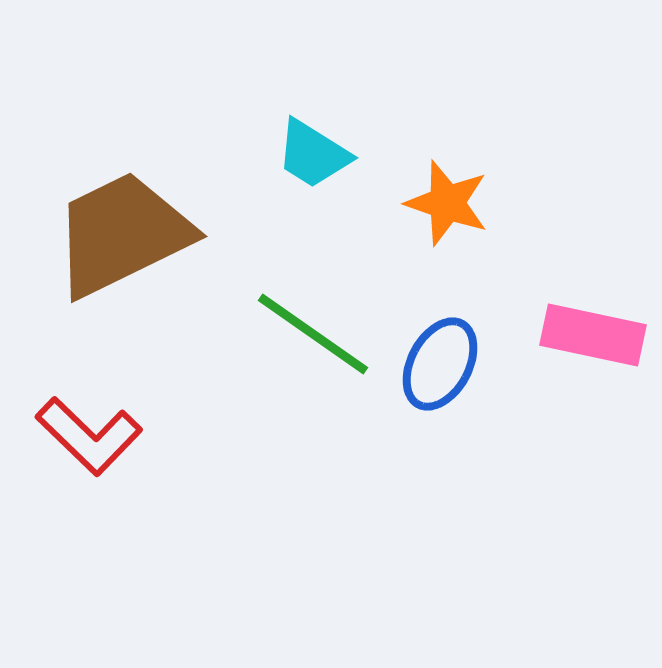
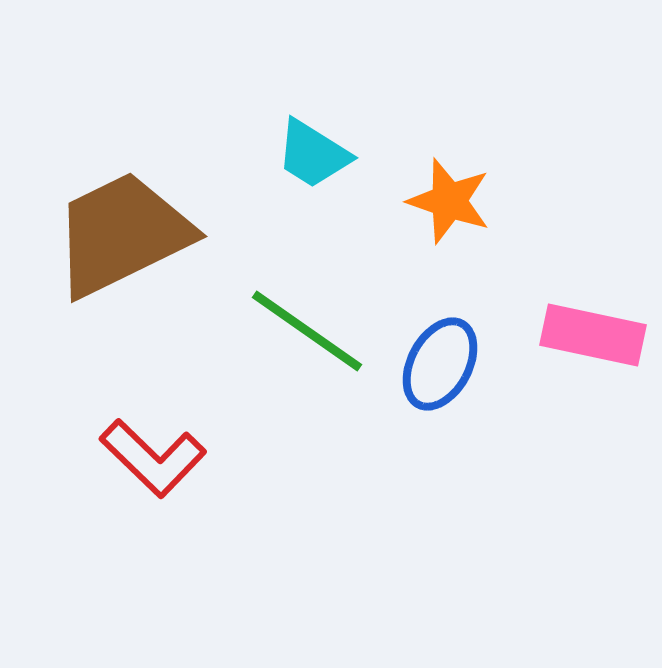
orange star: moved 2 px right, 2 px up
green line: moved 6 px left, 3 px up
red L-shape: moved 64 px right, 22 px down
